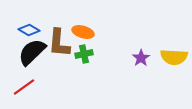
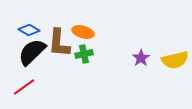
yellow semicircle: moved 1 px right, 3 px down; rotated 16 degrees counterclockwise
